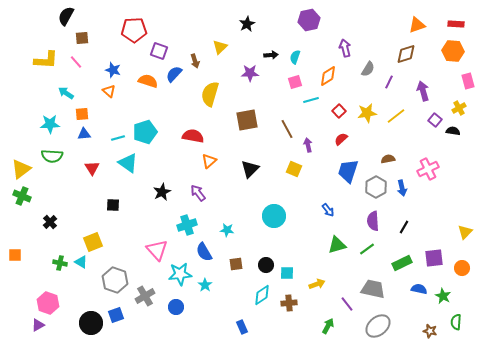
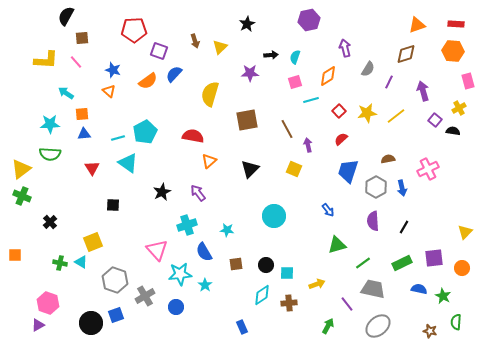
brown arrow at (195, 61): moved 20 px up
orange semicircle at (148, 81): rotated 126 degrees clockwise
cyan pentagon at (145, 132): rotated 10 degrees counterclockwise
green semicircle at (52, 156): moved 2 px left, 2 px up
green line at (367, 249): moved 4 px left, 14 px down
